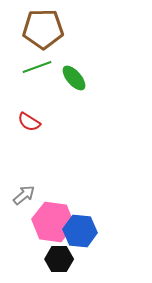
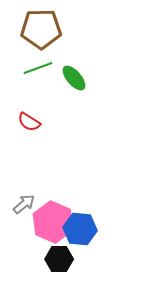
brown pentagon: moved 2 px left
green line: moved 1 px right, 1 px down
gray arrow: moved 9 px down
pink hexagon: rotated 15 degrees clockwise
blue hexagon: moved 2 px up
